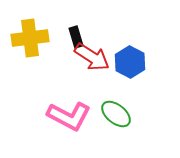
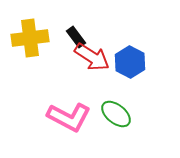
black rectangle: rotated 20 degrees counterclockwise
pink L-shape: moved 1 px down
